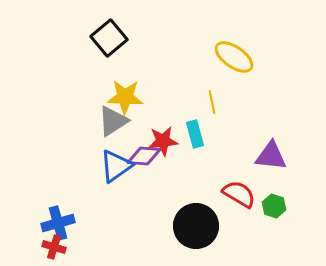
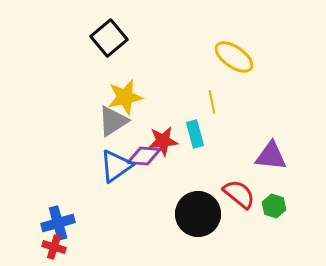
yellow star: rotated 15 degrees counterclockwise
red semicircle: rotated 8 degrees clockwise
black circle: moved 2 px right, 12 px up
